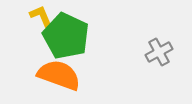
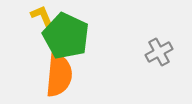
yellow L-shape: moved 1 px right
orange semicircle: rotated 75 degrees clockwise
